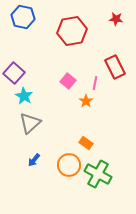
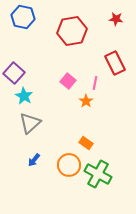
red rectangle: moved 4 px up
